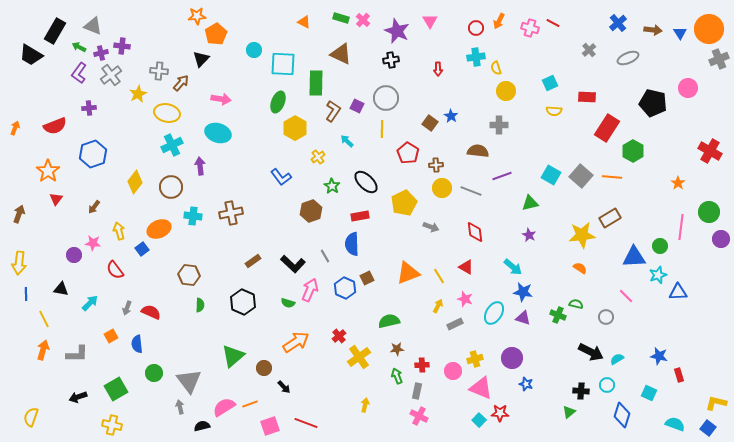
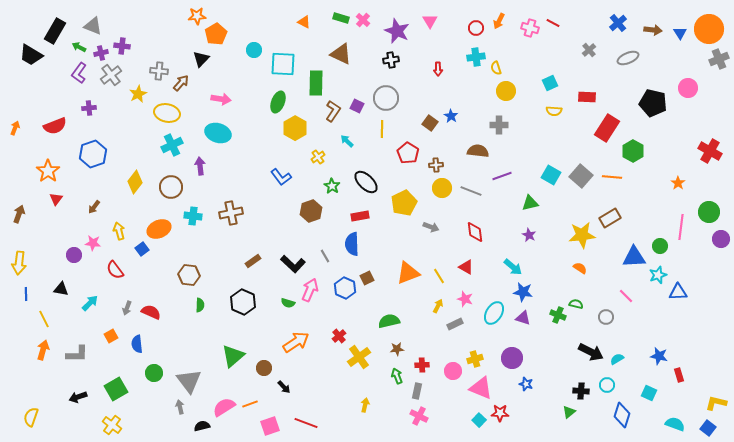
yellow cross at (112, 425): rotated 24 degrees clockwise
